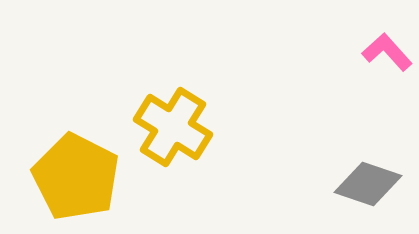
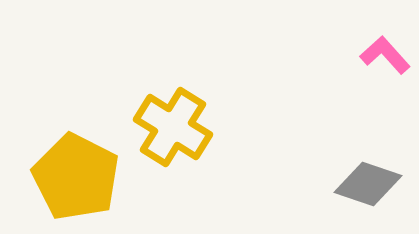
pink L-shape: moved 2 px left, 3 px down
